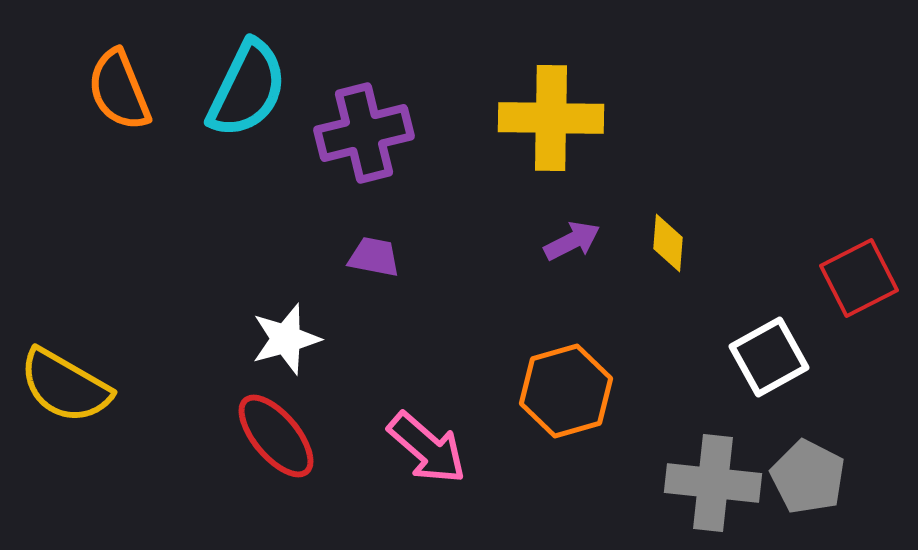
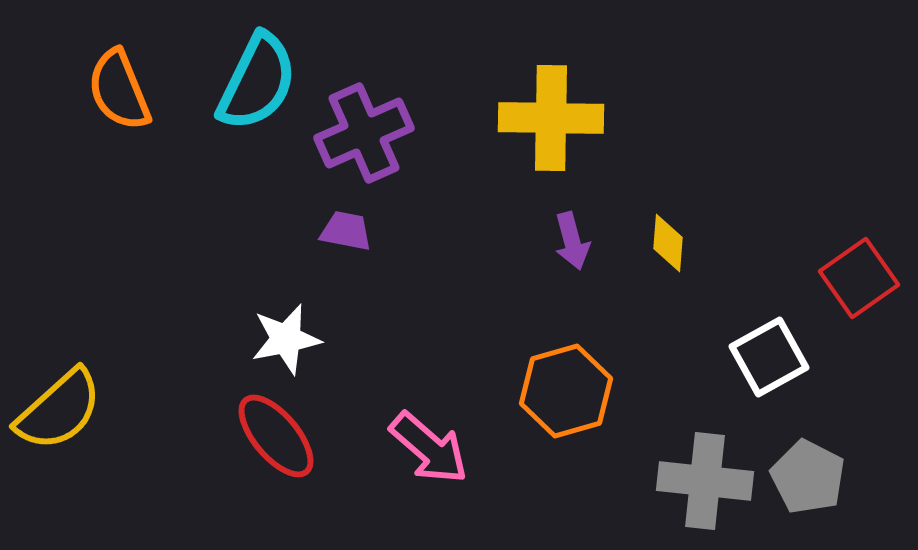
cyan semicircle: moved 10 px right, 7 px up
purple cross: rotated 10 degrees counterclockwise
purple arrow: rotated 102 degrees clockwise
purple trapezoid: moved 28 px left, 26 px up
red square: rotated 8 degrees counterclockwise
white star: rotated 4 degrees clockwise
yellow semicircle: moved 6 px left, 24 px down; rotated 72 degrees counterclockwise
pink arrow: moved 2 px right
gray cross: moved 8 px left, 2 px up
